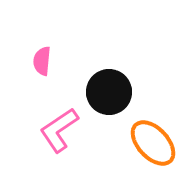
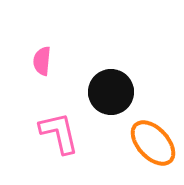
black circle: moved 2 px right
pink L-shape: moved 3 px down; rotated 111 degrees clockwise
